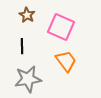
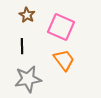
orange trapezoid: moved 2 px left, 1 px up
